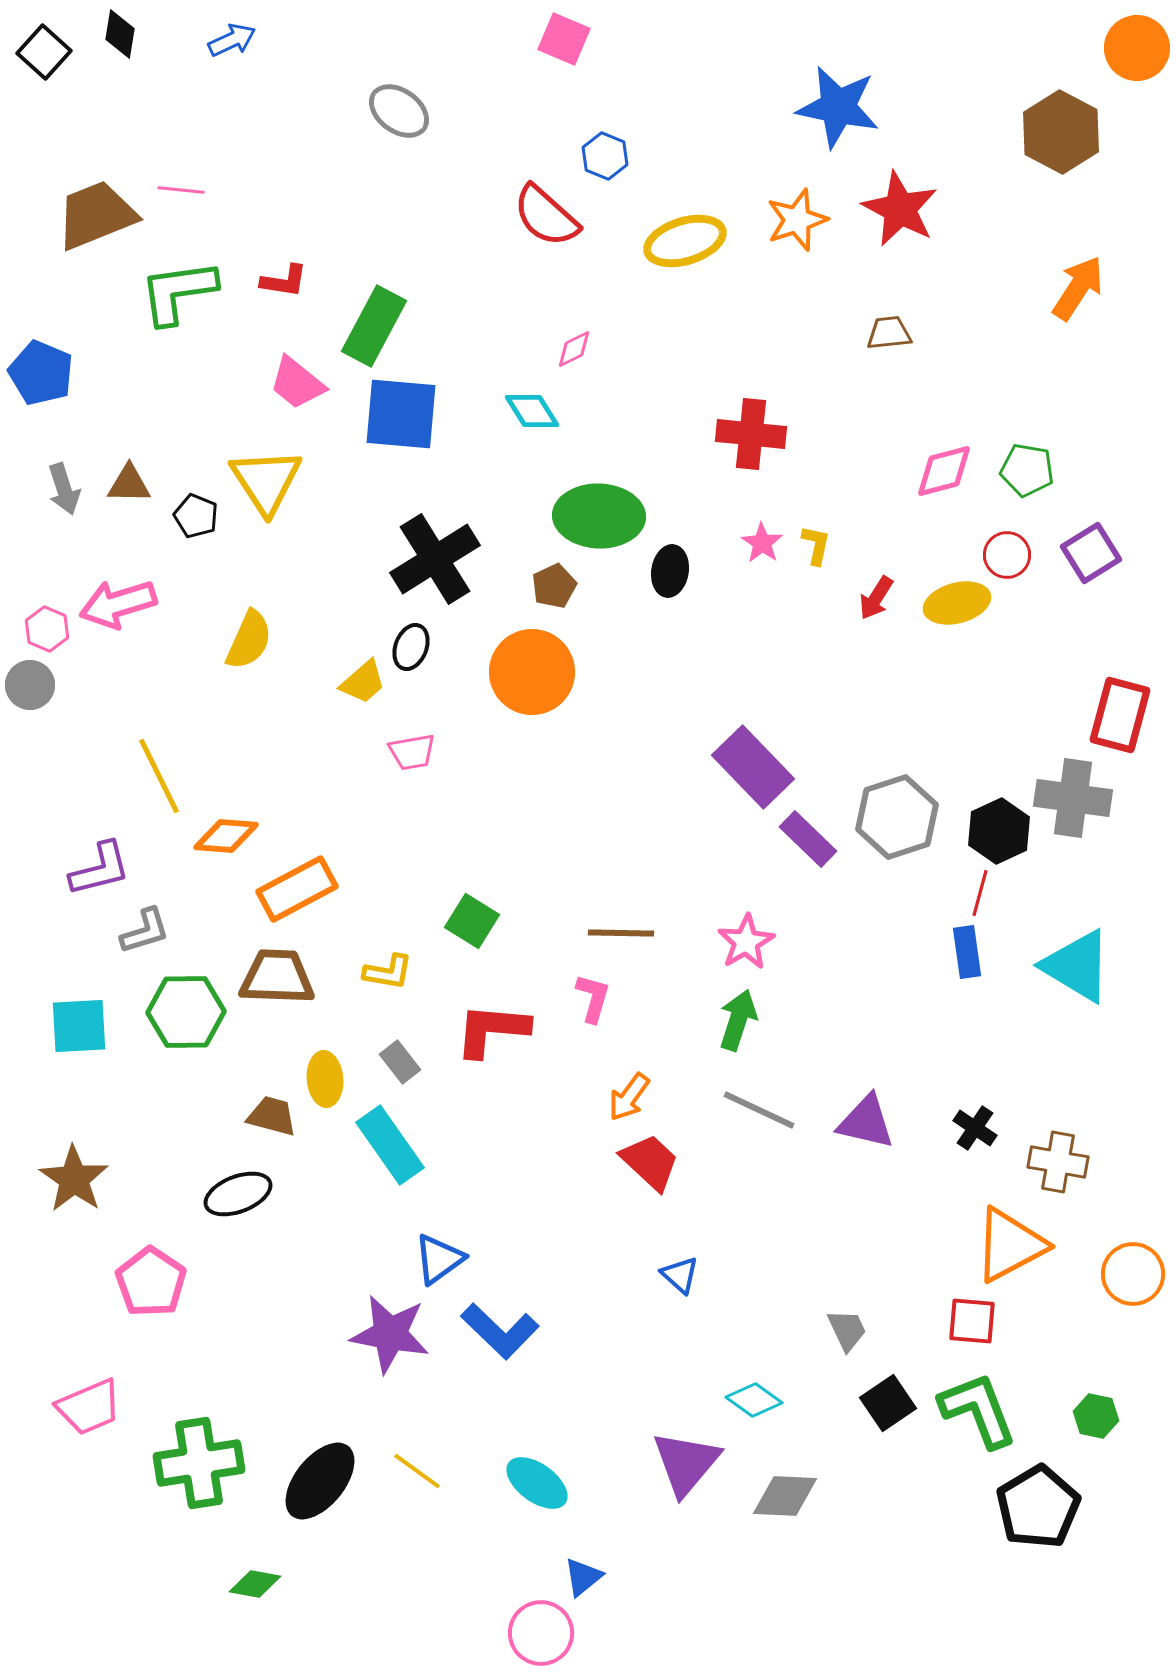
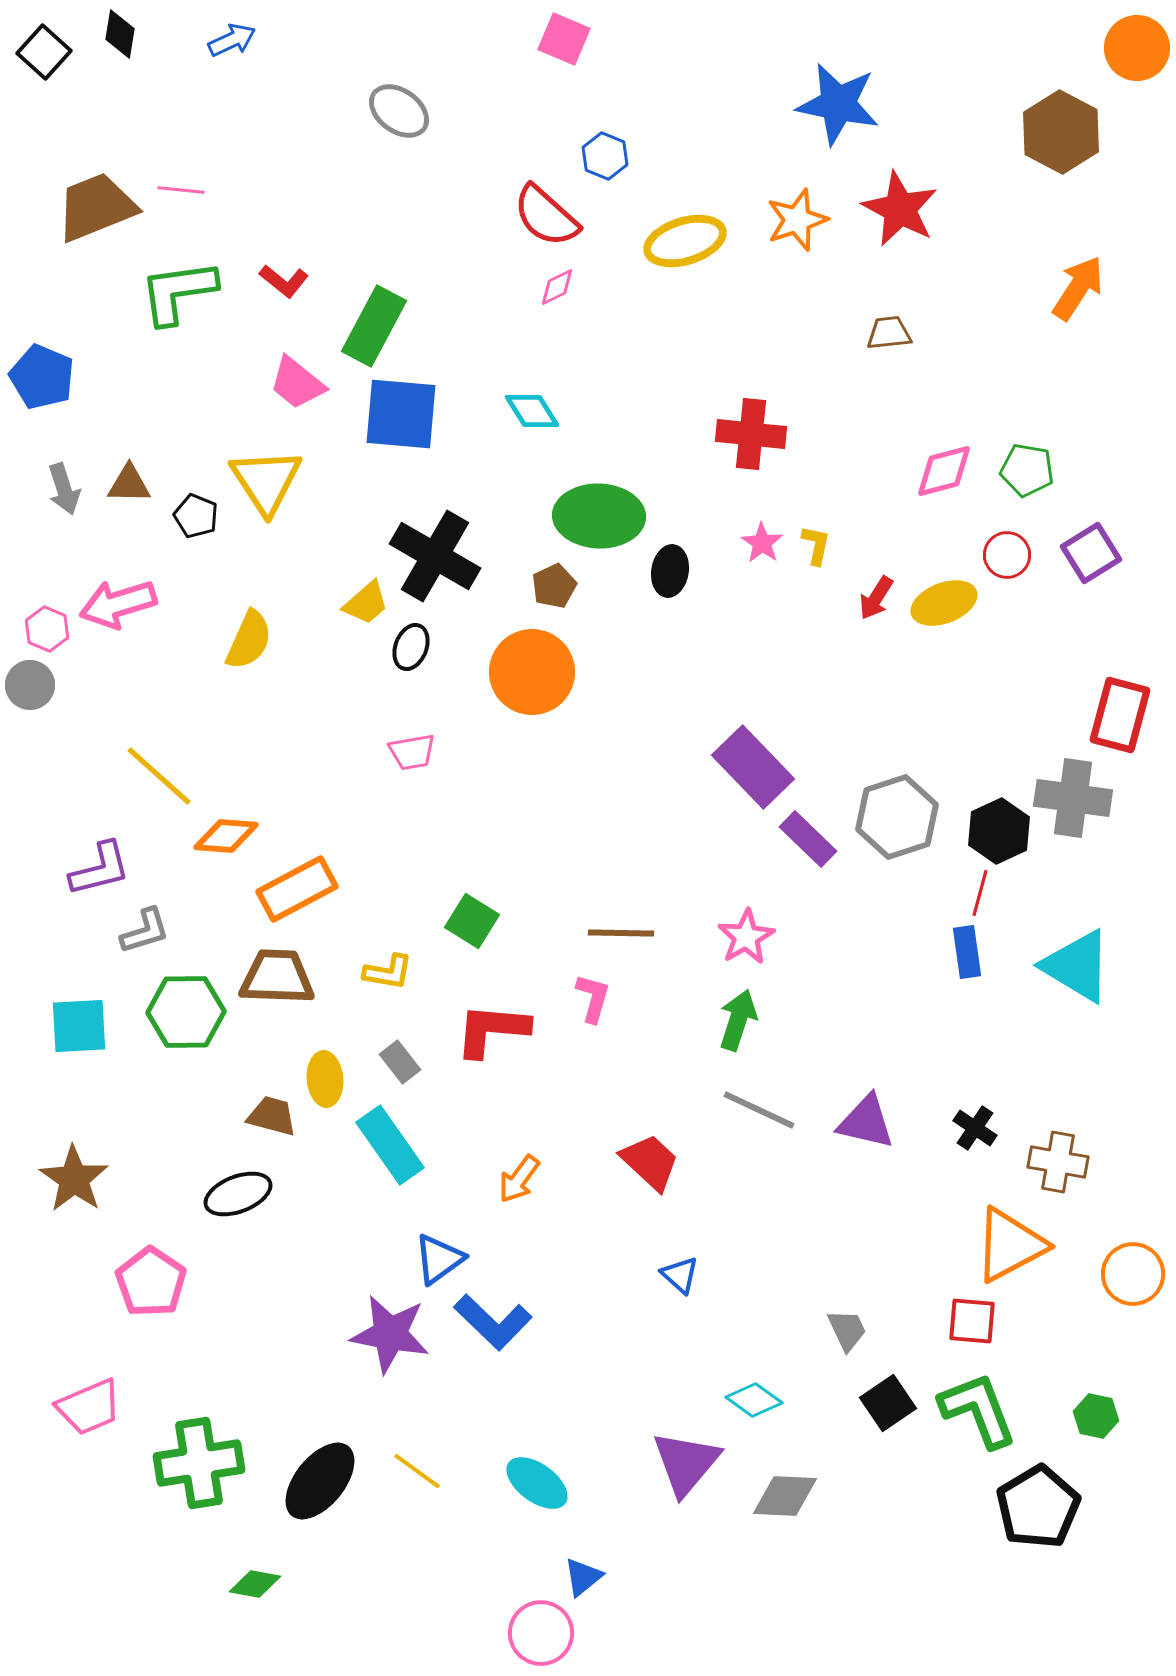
blue star at (838, 107): moved 3 px up
brown trapezoid at (96, 215): moved 8 px up
red L-shape at (284, 281): rotated 30 degrees clockwise
pink diamond at (574, 349): moved 17 px left, 62 px up
blue pentagon at (41, 373): moved 1 px right, 4 px down
black cross at (435, 559): moved 3 px up; rotated 28 degrees counterclockwise
yellow ellipse at (957, 603): moved 13 px left; rotated 6 degrees counterclockwise
yellow trapezoid at (363, 682): moved 3 px right, 79 px up
yellow line at (159, 776): rotated 22 degrees counterclockwise
pink star at (746, 942): moved 5 px up
orange arrow at (629, 1097): moved 110 px left, 82 px down
blue L-shape at (500, 1331): moved 7 px left, 9 px up
